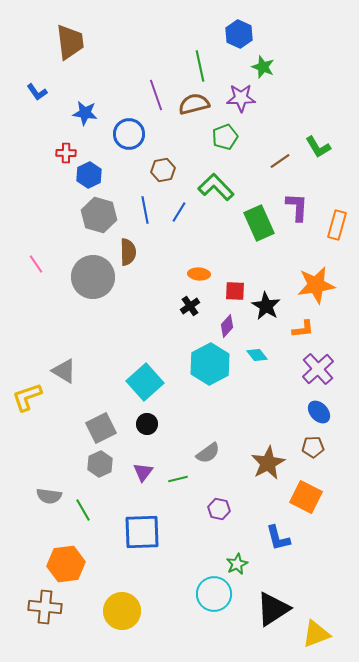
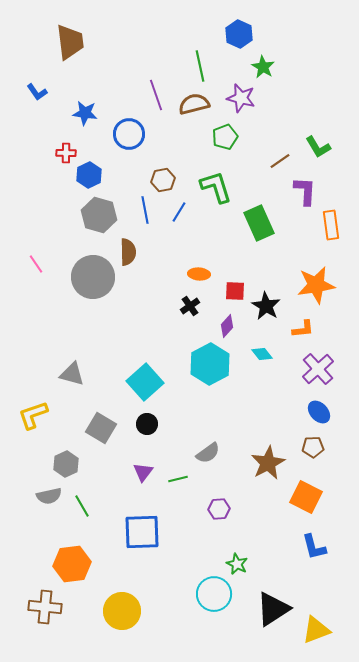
green star at (263, 67): rotated 10 degrees clockwise
purple star at (241, 98): rotated 16 degrees clockwise
brown hexagon at (163, 170): moved 10 px down
green L-shape at (216, 187): rotated 27 degrees clockwise
purple L-shape at (297, 207): moved 8 px right, 16 px up
orange rectangle at (337, 225): moved 6 px left; rotated 24 degrees counterclockwise
cyan diamond at (257, 355): moved 5 px right, 1 px up
gray triangle at (64, 371): moved 8 px right, 3 px down; rotated 16 degrees counterclockwise
yellow L-shape at (27, 397): moved 6 px right, 18 px down
gray square at (101, 428): rotated 32 degrees counterclockwise
gray hexagon at (100, 464): moved 34 px left
gray semicircle at (49, 496): rotated 20 degrees counterclockwise
purple hexagon at (219, 509): rotated 15 degrees counterclockwise
green line at (83, 510): moved 1 px left, 4 px up
blue L-shape at (278, 538): moved 36 px right, 9 px down
orange hexagon at (66, 564): moved 6 px right
green star at (237, 564): rotated 20 degrees counterclockwise
yellow triangle at (316, 634): moved 4 px up
